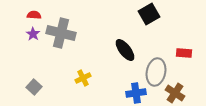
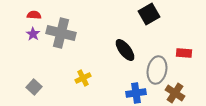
gray ellipse: moved 1 px right, 2 px up
